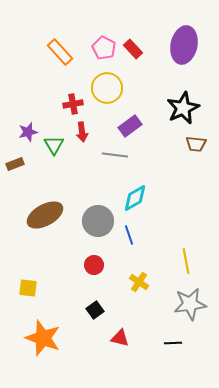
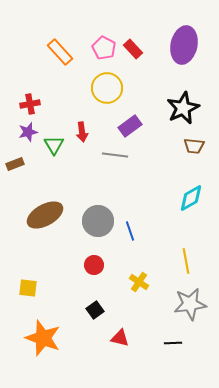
red cross: moved 43 px left
brown trapezoid: moved 2 px left, 2 px down
cyan diamond: moved 56 px right
blue line: moved 1 px right, 4 px up
